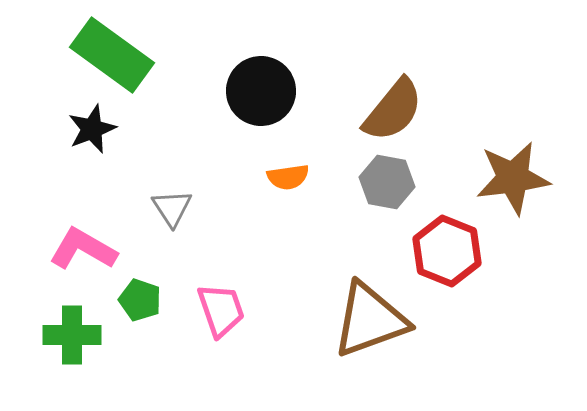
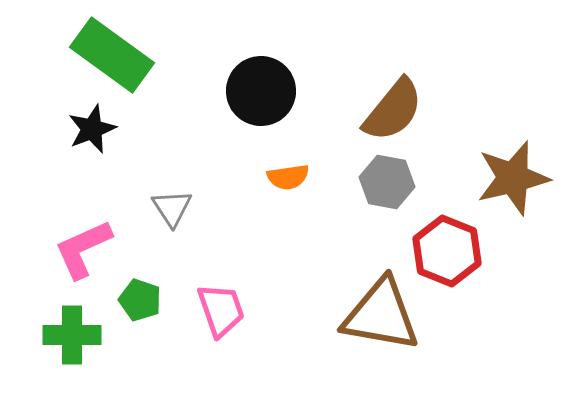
brown star: rotated 6 degrees counterclockwise
pink L-shape: rotated 54 degrees counterclockwise
brown triangle: moved 11 px right, 5 px up; rotated 30 degrees clockwise
